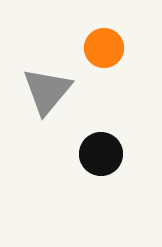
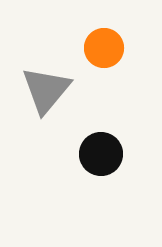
gray triangle: moved 1 px left, 1 px up
